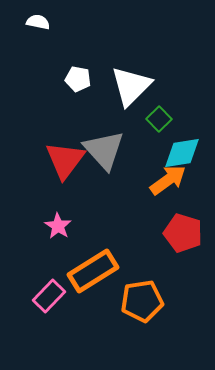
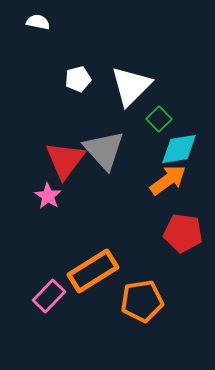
white pentagon: rotated 25 degrees counterclockwise
cyan diamond: moved 3 px left, 4 px up
pink star: moved 10 px left, 30 px up
red pentagon: rotated 9 degrees counterclockwise
